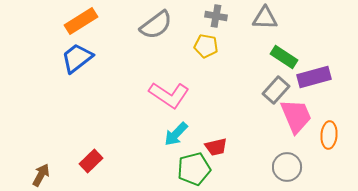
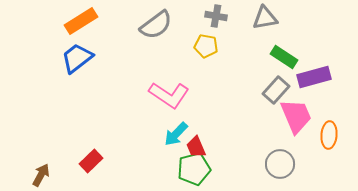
gray triangle: rotated 12 degrees counterclockwise
red trapezoid: moved 20 px left; rotated 80 degrees clockwise
gray circle: moved 7 px left, 3 px up
